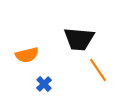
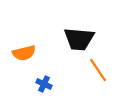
orange semicircle: moved 3 px left, 2 px up
blue cross: rotated 21 degrees counterclockwise
